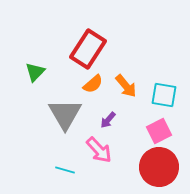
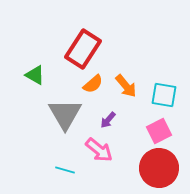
red rectangle: moved 5 px left
green triangle: moved 3 px down; rotated 45 degrees counterclockwise
pink arrow: rotated 8 degrees counterclockwise
red circle: moved 1 px down
